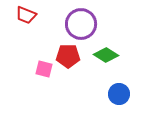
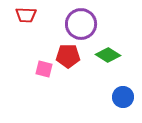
red trapezoid: rotated 20 degrees counterclockwise
green diamond: moved 2 px right
blue circle: moved 4 px right, 3 px down
